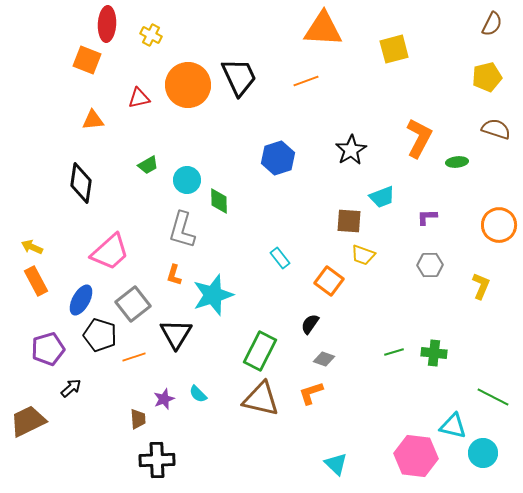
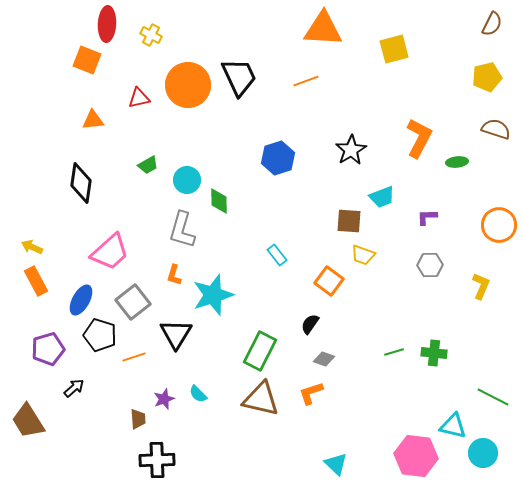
cyan rectangle at (280, 258): moved 3 px left, 3 px up
gray square at (133, 304): moved 2 px up
black arrow at (71, 388): moved 3 px right
brown trapezoid at (28, 421): rotated 96 degrees counterclockwise
